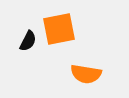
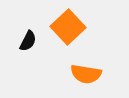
orange square: moved 9 px right, 2 px up; rotated 32 degrees counterclockwise
